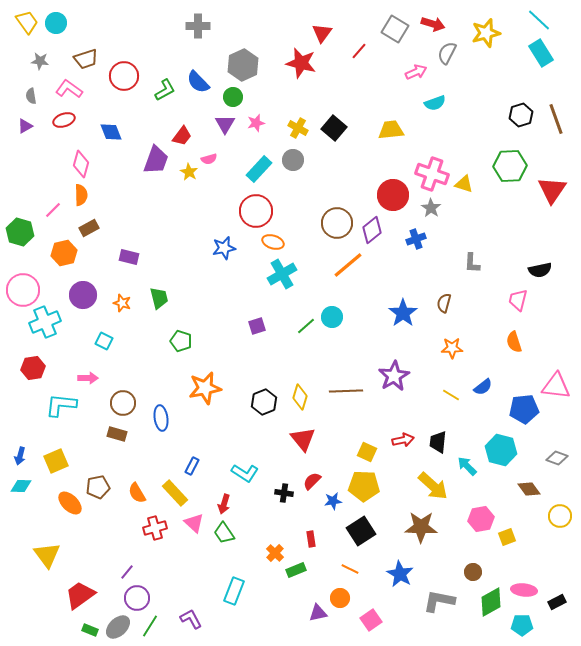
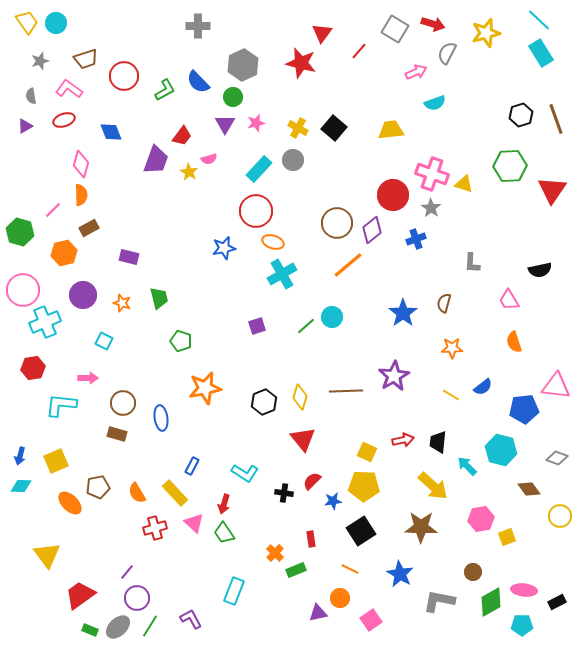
gray star at (40, 61): rotated 24 degrees counterclockwise
pink trapezoid at (518, 300): moved 9 px left; rotated 45 degrees counterclockwise
